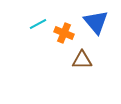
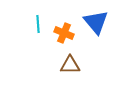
cyan line: rotated 66 degrees counterclockwise
brown triangle: moved 12 px left, 5 px down
